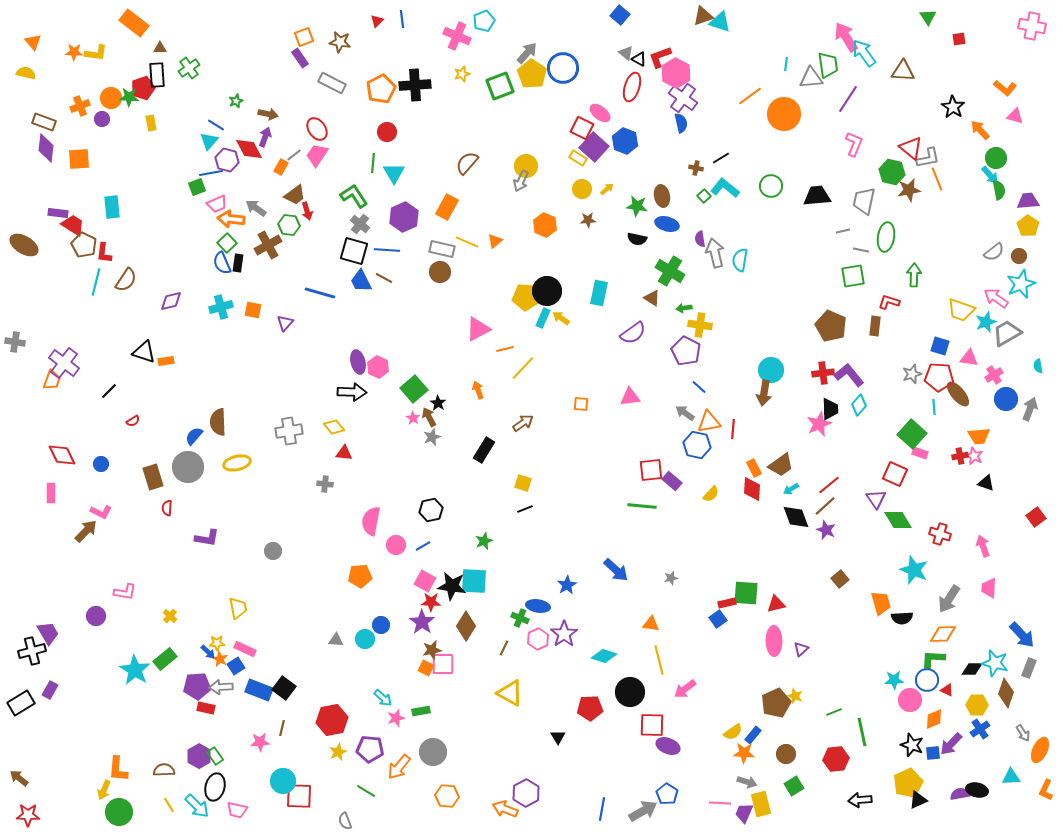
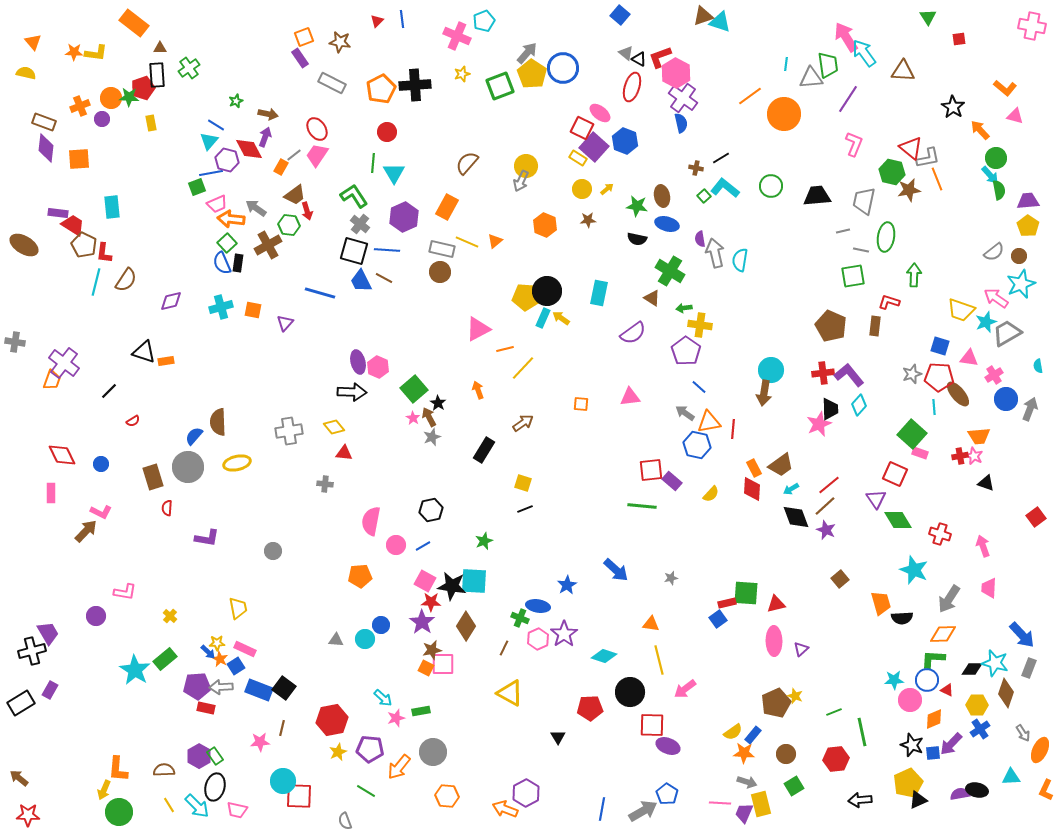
purple pentagon at (686, 351): rotated 8 degrees clockwise
